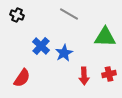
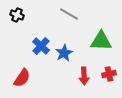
green triangle: moved 4 px left, 4 px down
